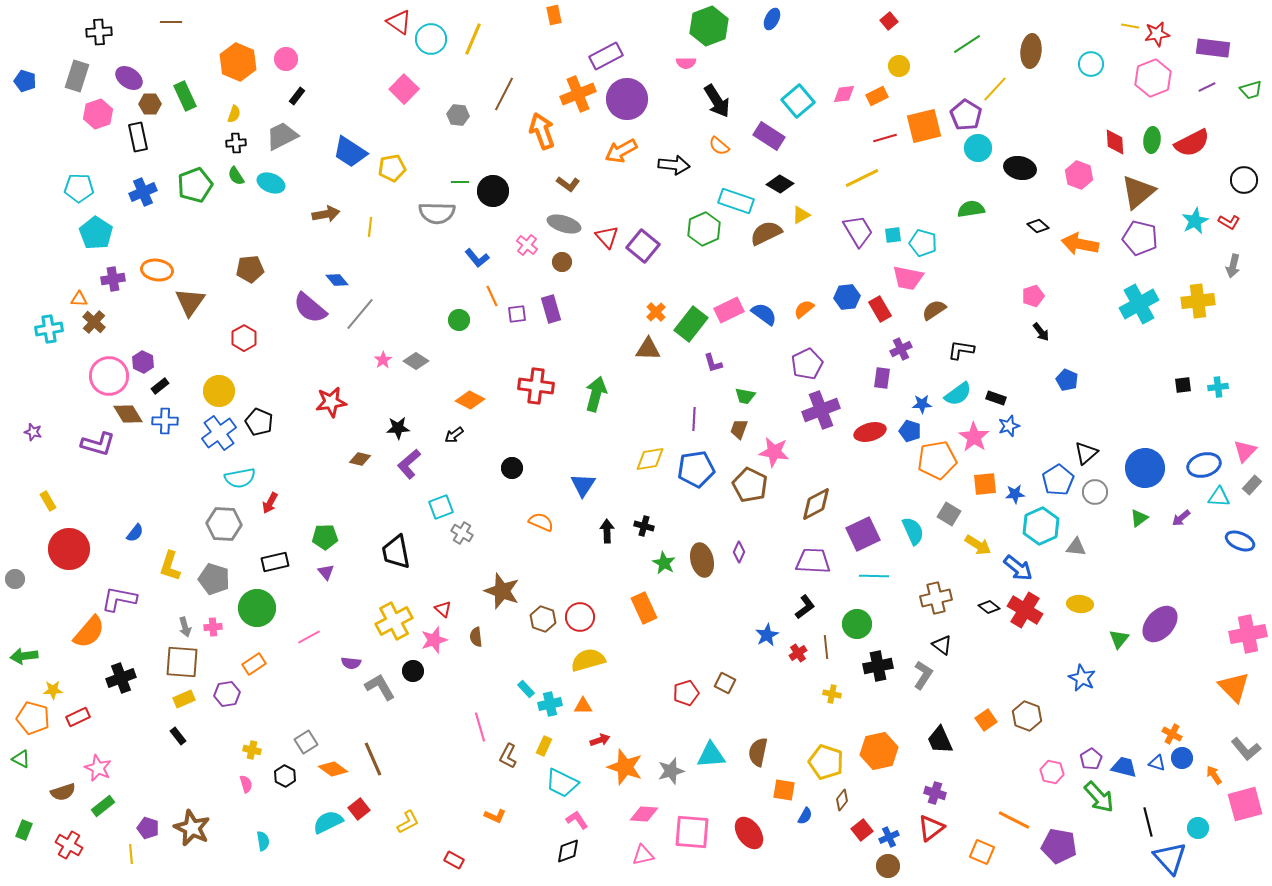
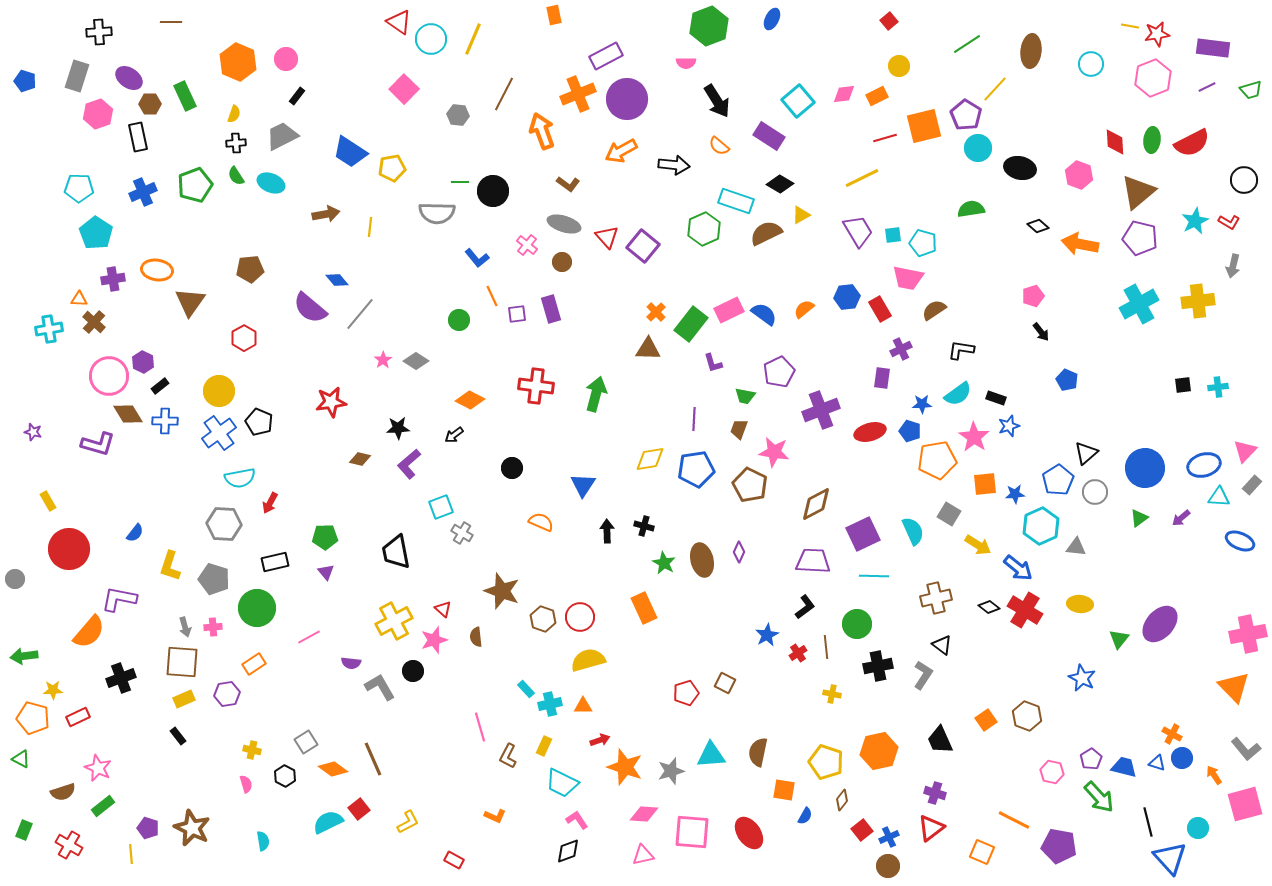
purple pentagon at (807, 364): moved 28 px left, 8 px down
